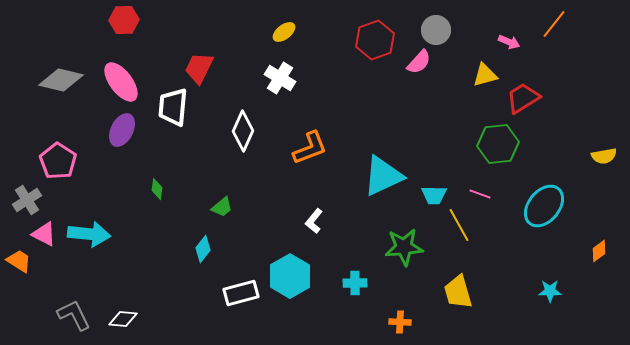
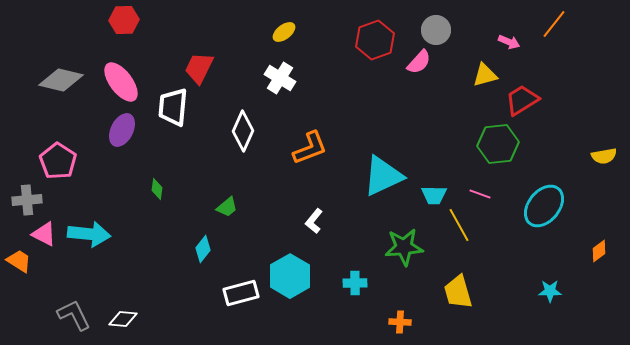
red trapezoid at (523, 98): moved 1 px left, 2 px down
gray cross at (27, 200): rotated 28 degrees clockwise
green trapezoid at (222, 207): moved 5 px right
